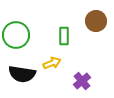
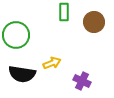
brown circle: moved 2 px left, 1 px down
green rectangle: moved 24 px up
purple cross: rotated 24 degrees counterclockwise
